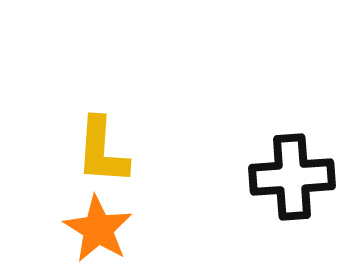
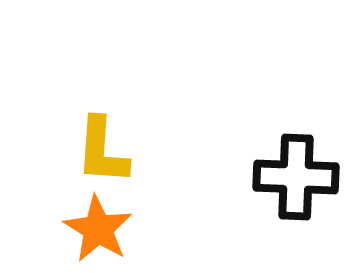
black cross: moved 4 px right; rotated 6 degrees clockwise
